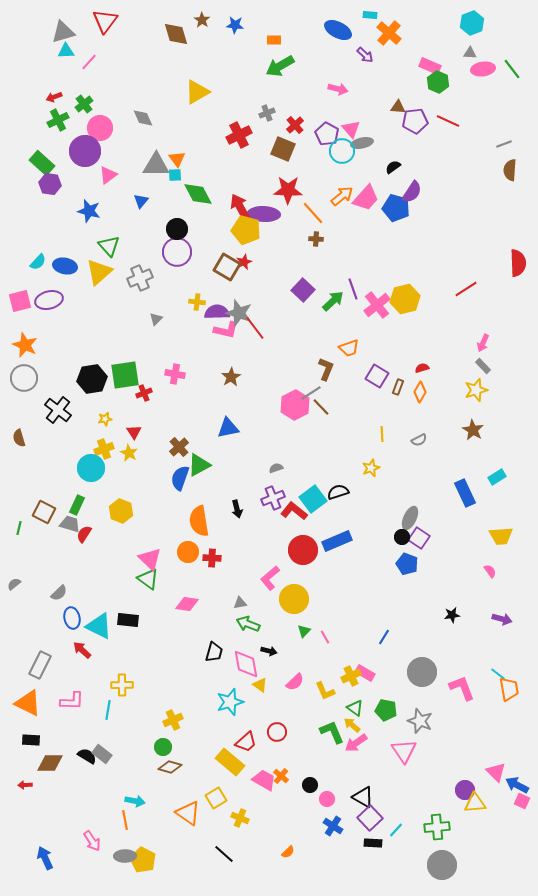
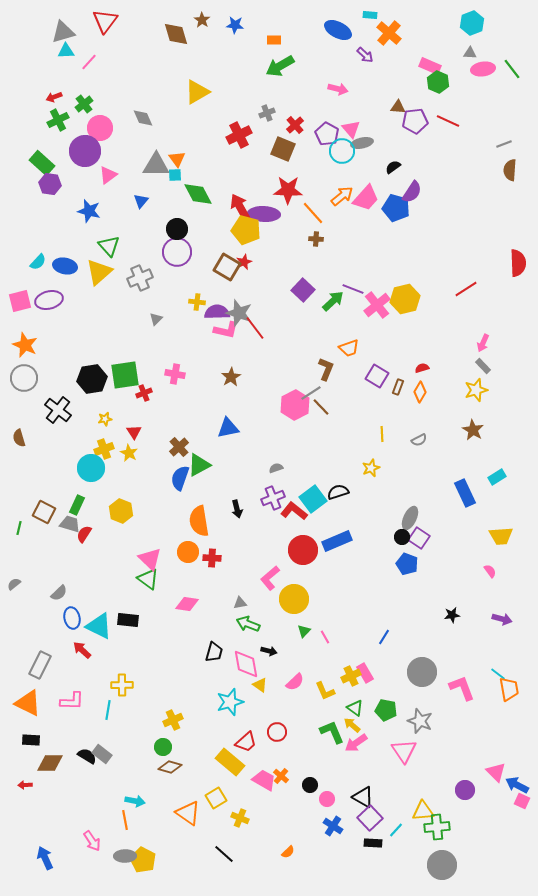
purple line at (353, 289): rotated 50 degrees counterclockwise
pink rectangle at (365, 673): rotated 30 degrees clockwise
yellow triangle at (475, 803): moved 52 px left, 8 px down
